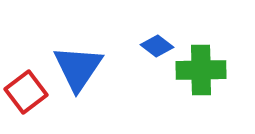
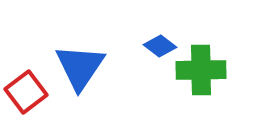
blue diamond: moved 3 px right
blue triangle: moved 2 px right, 1 px up
